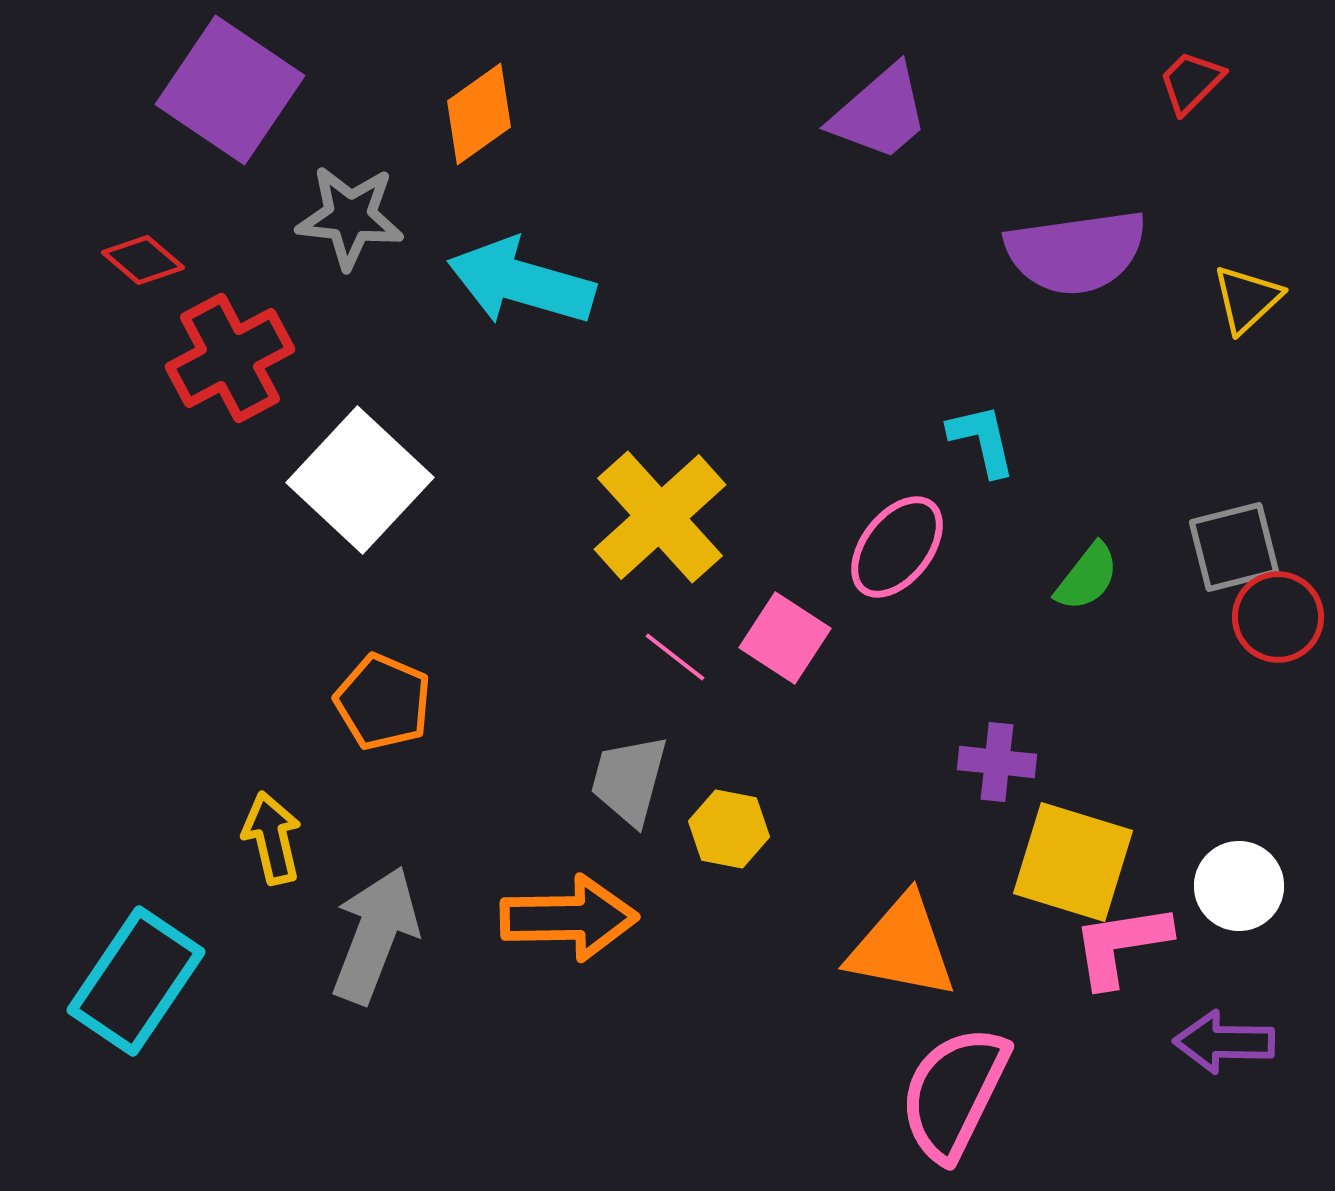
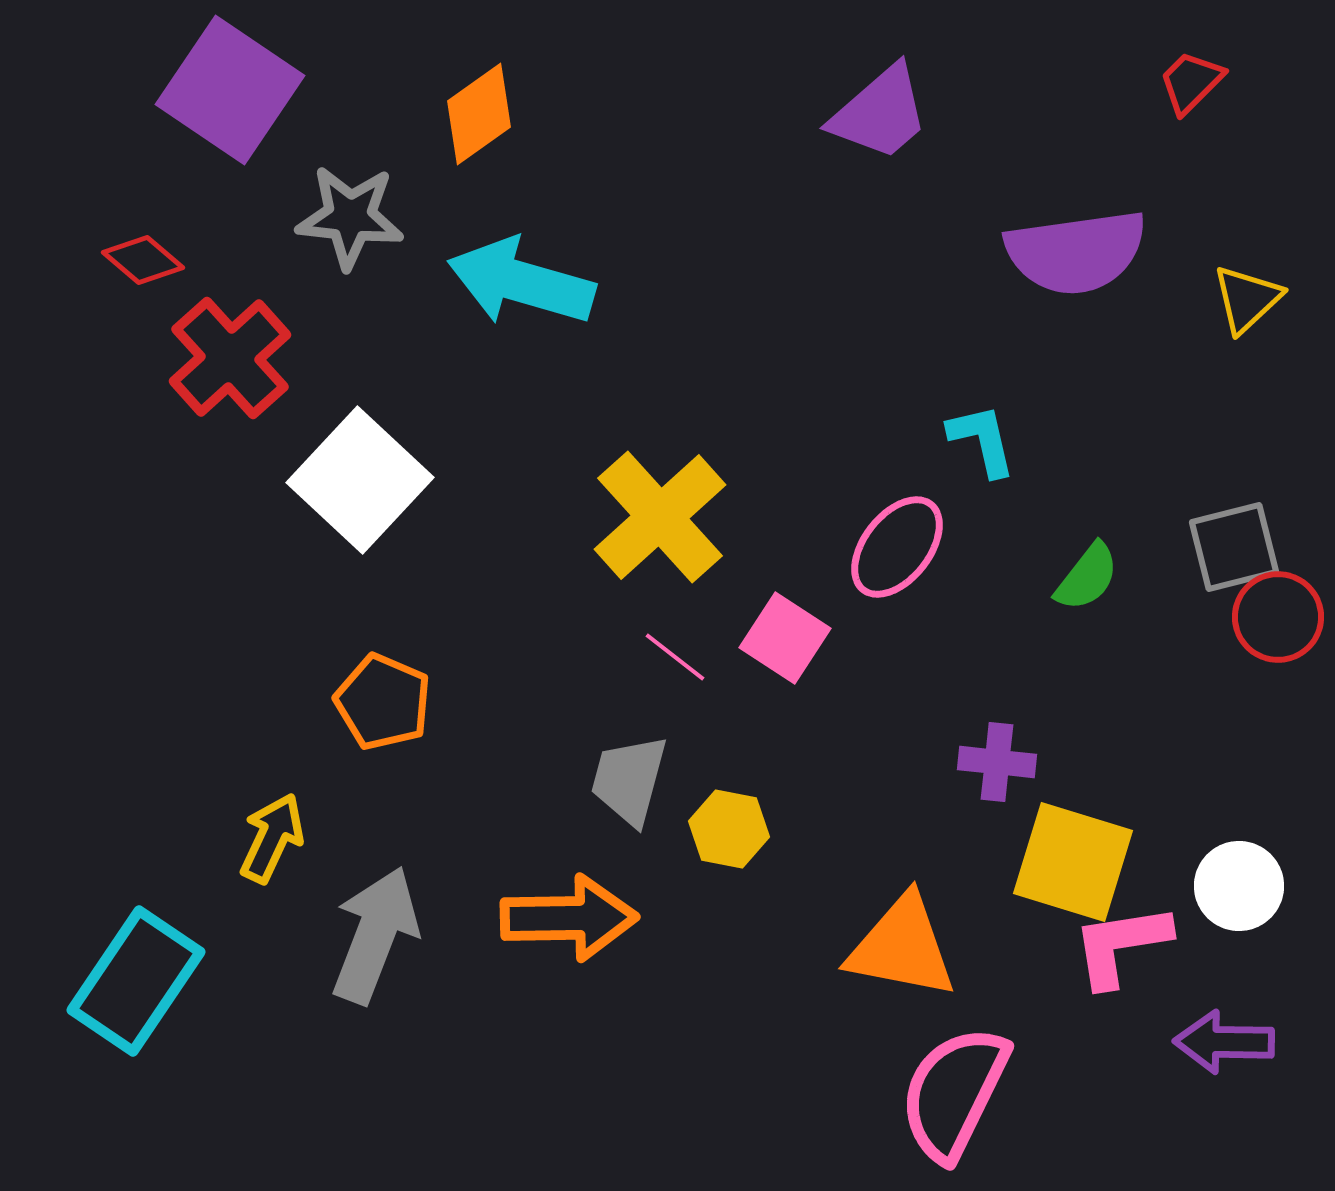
red cross: rotated 14 degrees counterclockwise
yellow arrow: rotated 38 degrees clockwise
